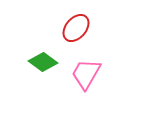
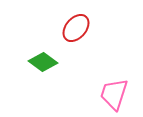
pink trapezoid: moved 28 px right, 20 px down; rotated 12 degrees counterclockwise
